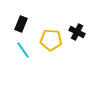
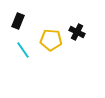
black rectangle: moved 3 px left, 3 px up
